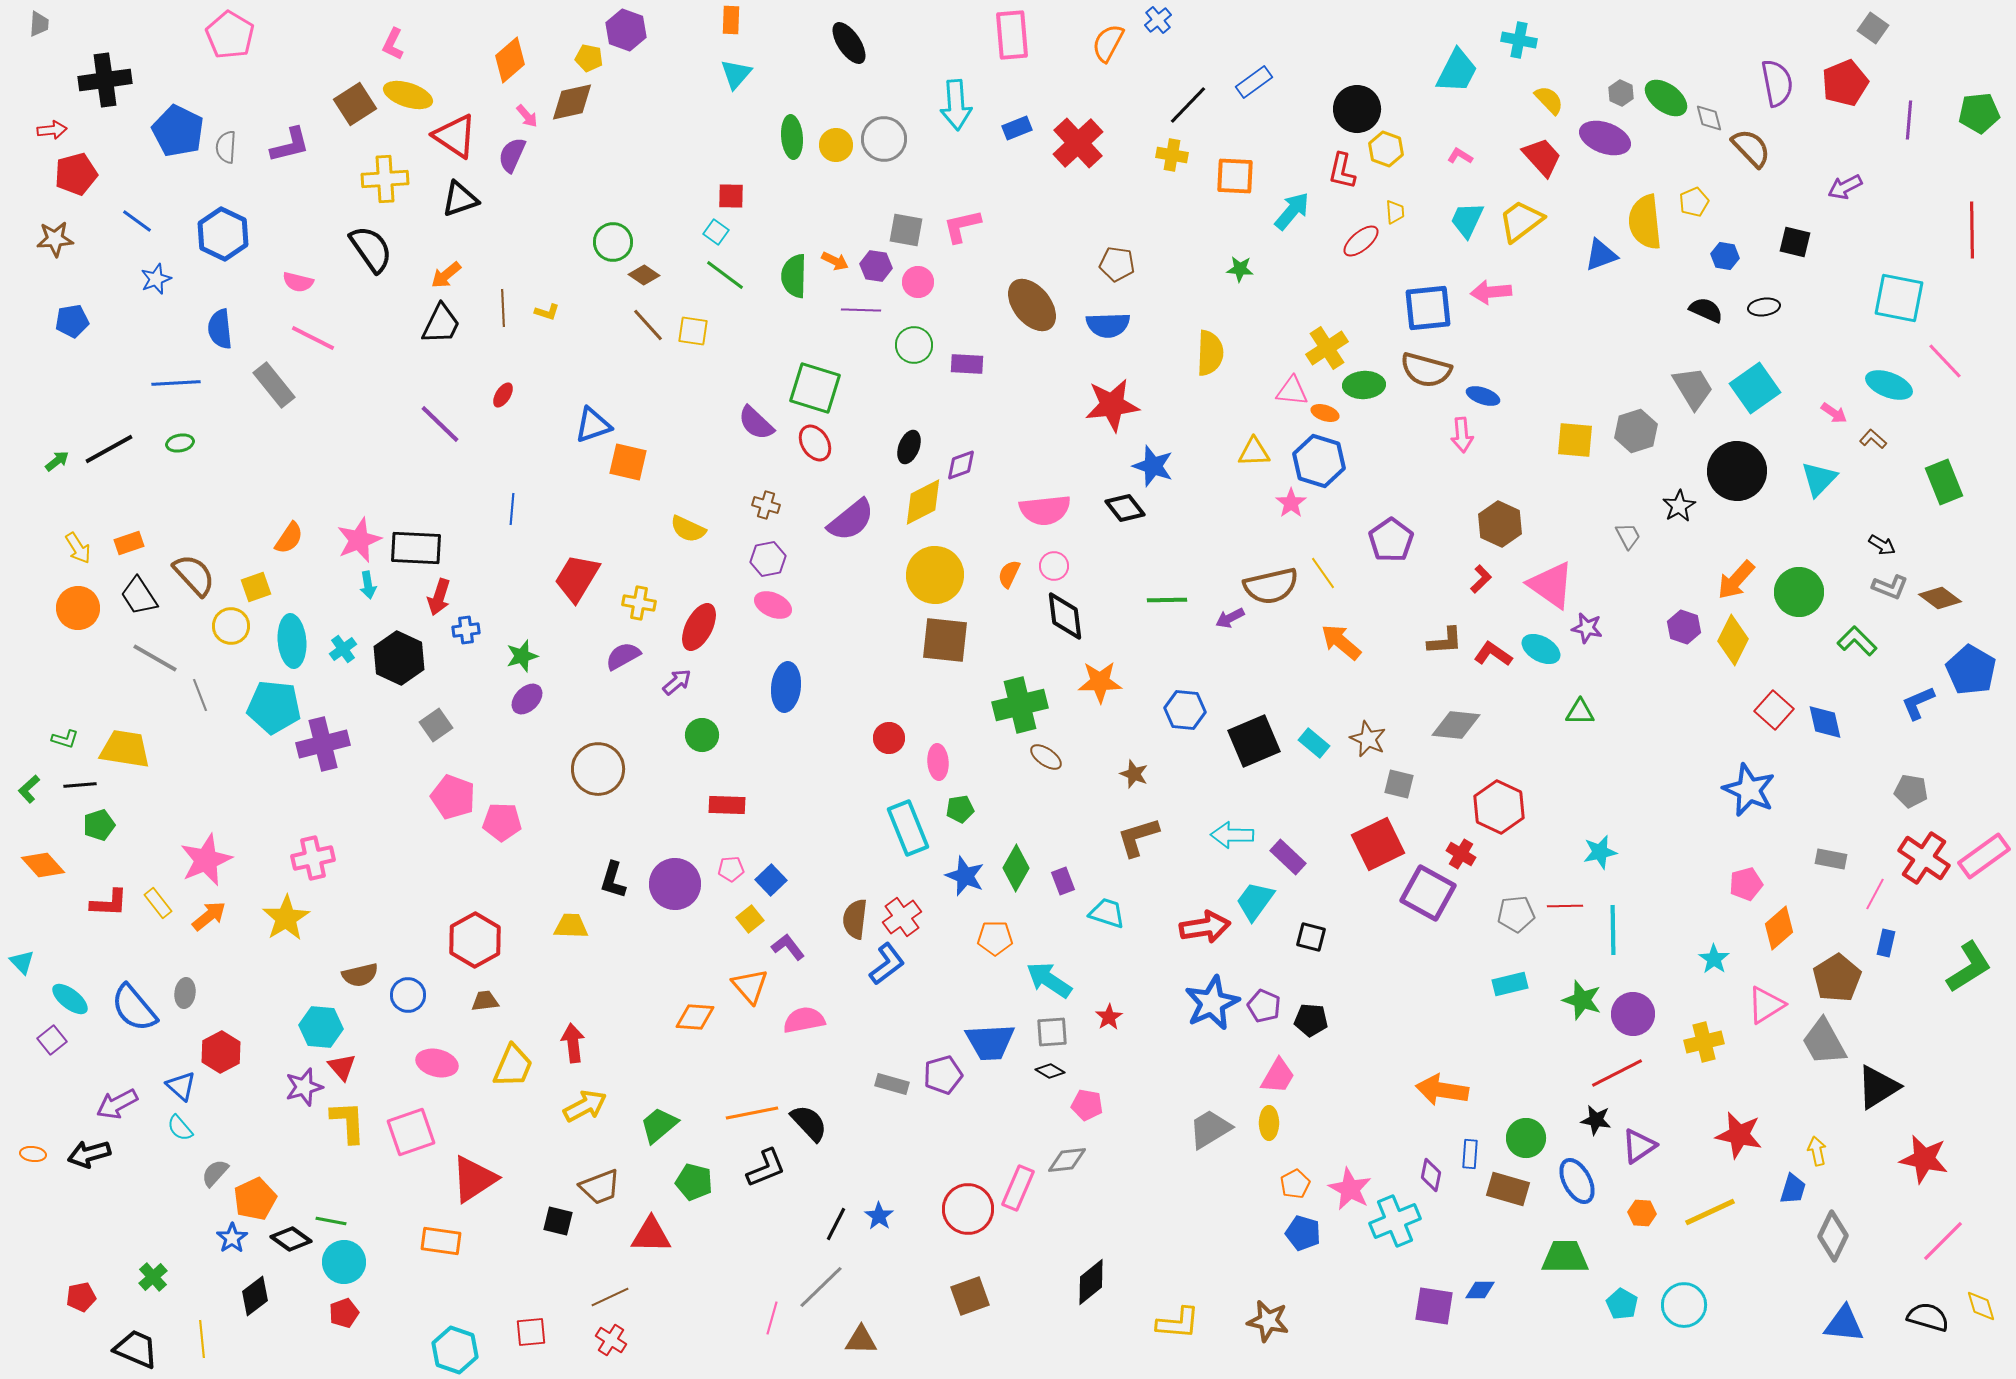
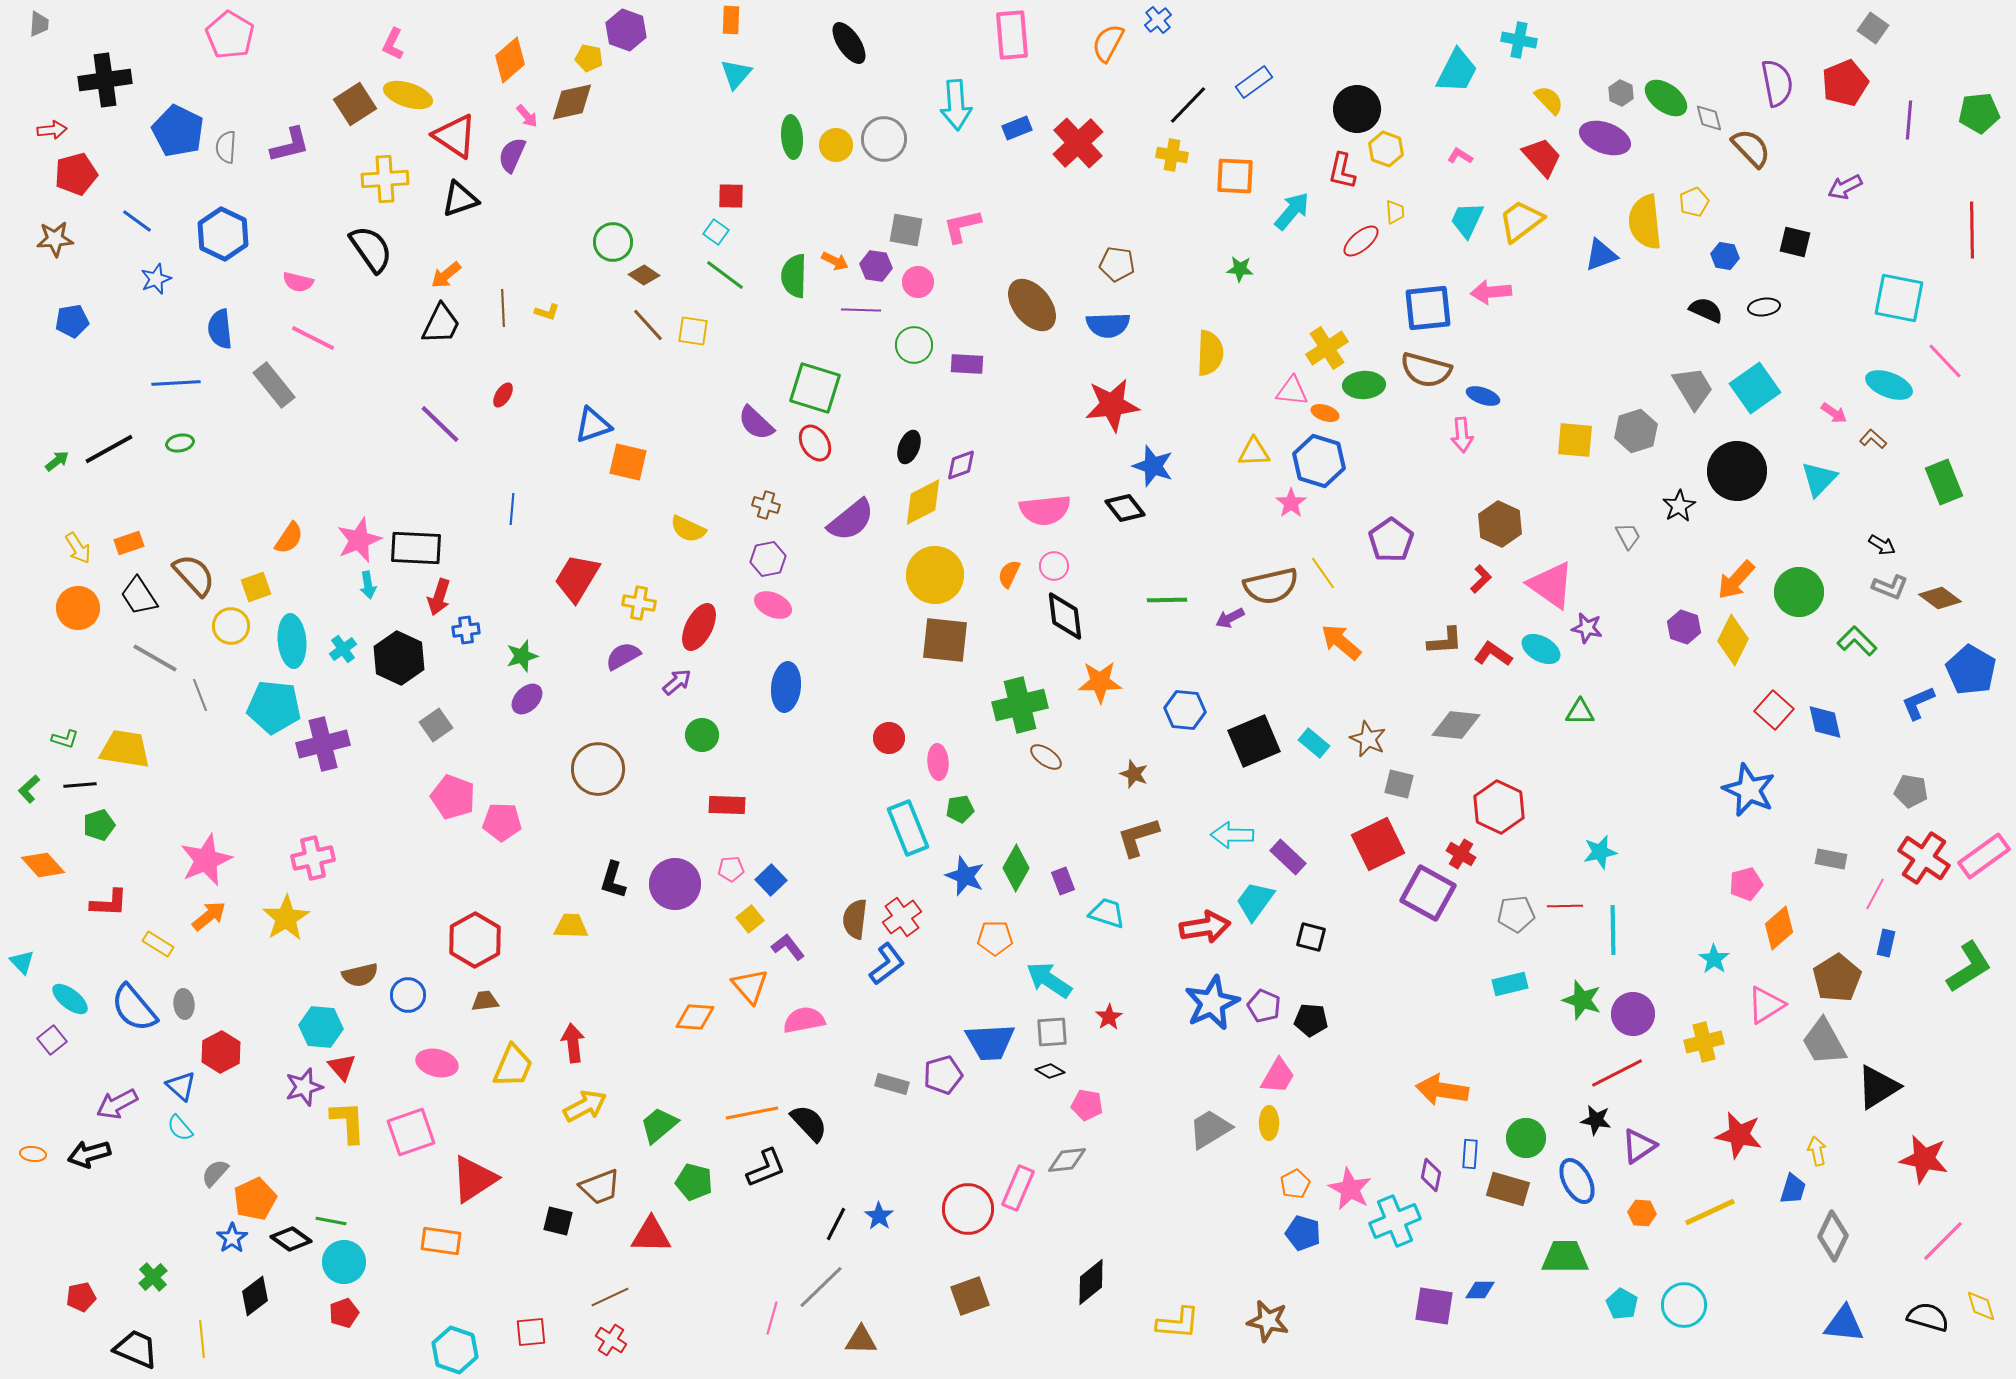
yellow rectangle at (158, 903): moved 41 px down; rotated 20 degrees counterclockwise
gray ellipse at (185, 993): moved 1 px left, 11 px down; rotated 12 degrees counterclockwise
